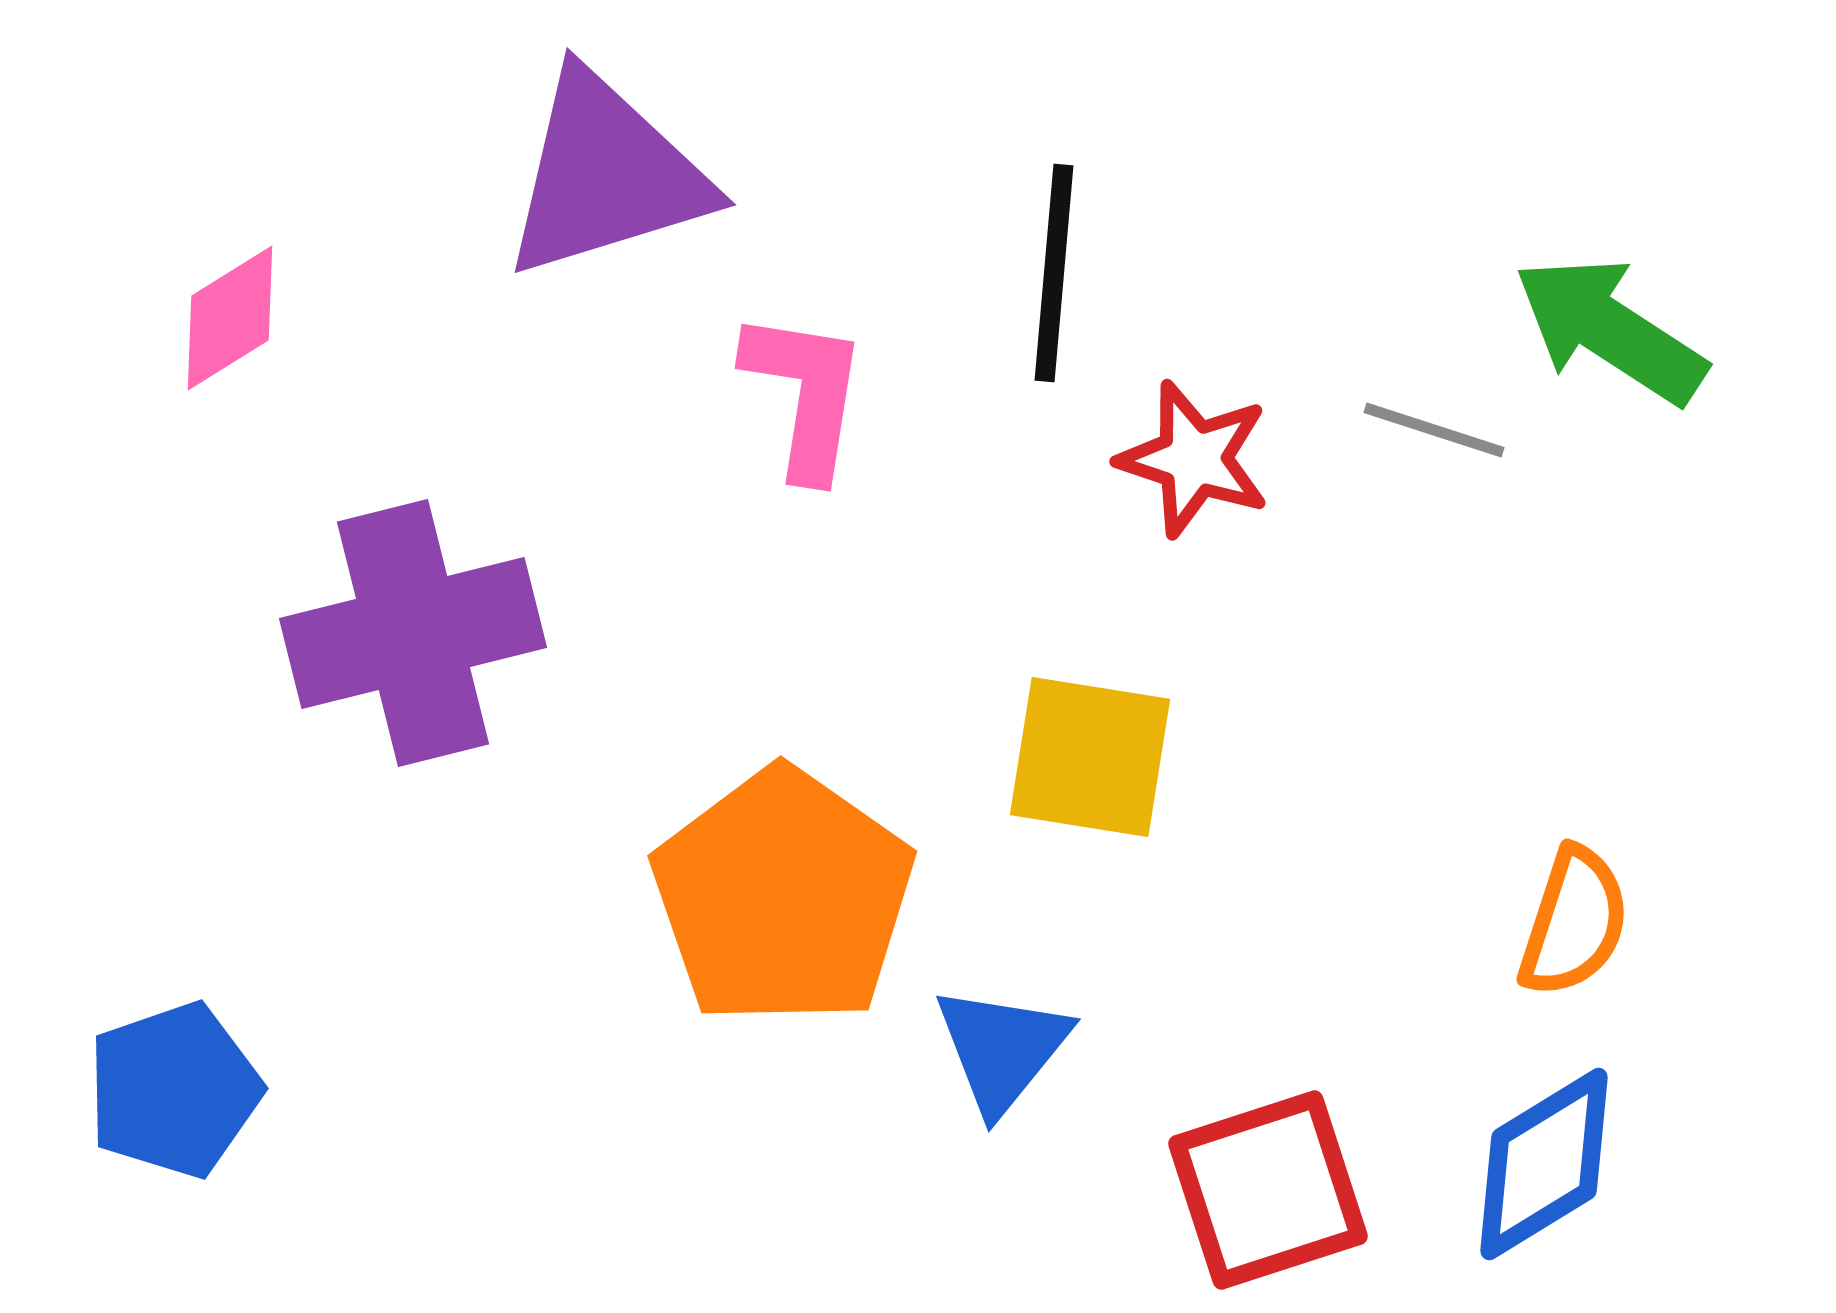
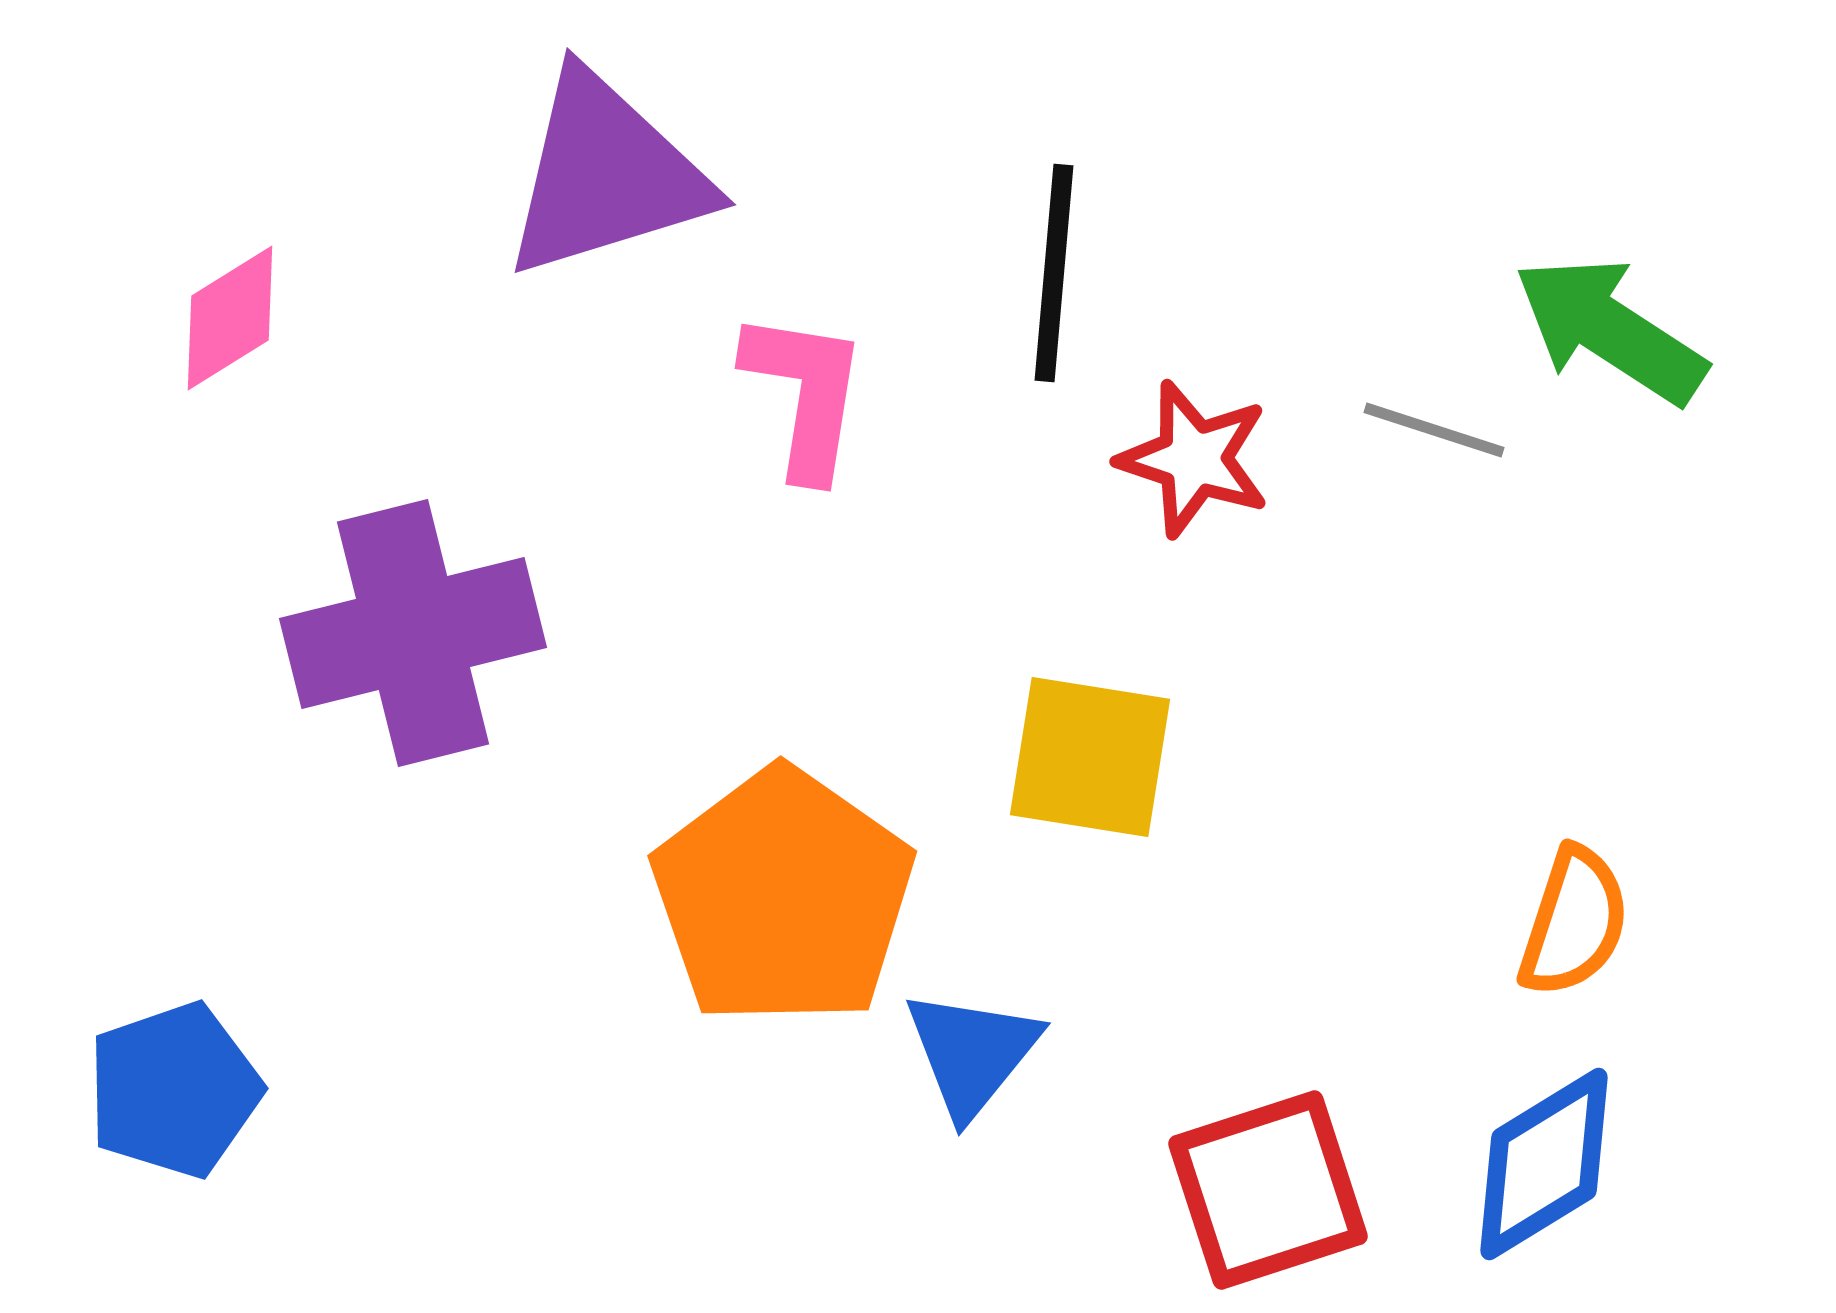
blue triangle: moved 30 px left, 4 px down
